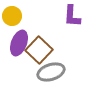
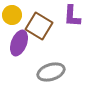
yellow circle: moved 1 px up
brown square: moved 24 px up; rotated 12 degrees counterclockwise
